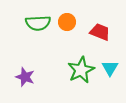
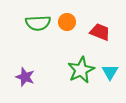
cyan triangle: moved 4 px down
